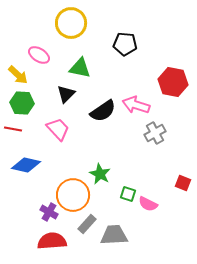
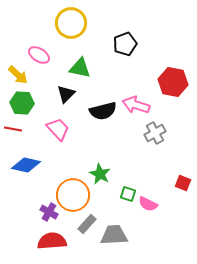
black pentagon: rotated 25 degrees counterclockwise
black semicircle: rotated 20 degrees clockwise
